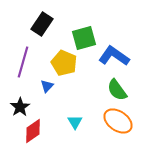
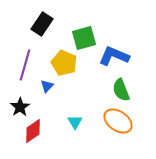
blue L-shape: rotated 12 degrees counterclockwise
purple line: moved 2 px right, 3 px down
green semicircle: moved 4 px right; rotated 15 degrees clockwise
